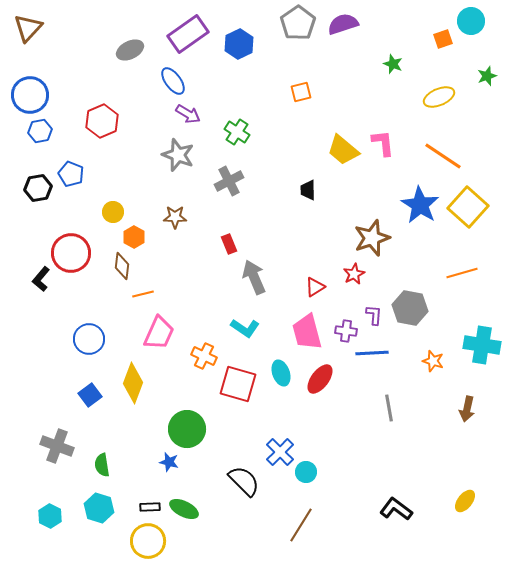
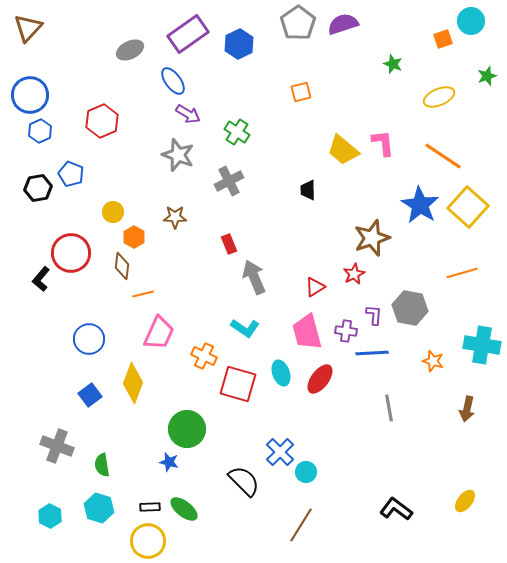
blue hexagon at (40, 131): rotated 15 degrees counterclockwise
green ellipse at (184, 509): rotated 12 degrees clockwise
